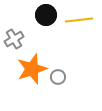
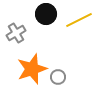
black circle: moved 1 px up
yellow line: rotated 20 degrees counterclockwise
gray cross: moved 2 px right, 6 px up
